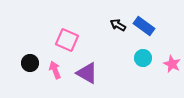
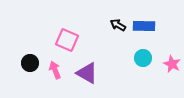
blue rectangle: rotated 35 degrees counterclockwise
